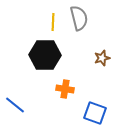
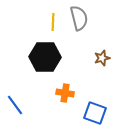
black hexagon: moved 2 px down
orange cross: moved 4 px down
blue line: rotated 15 degrees clockwise
